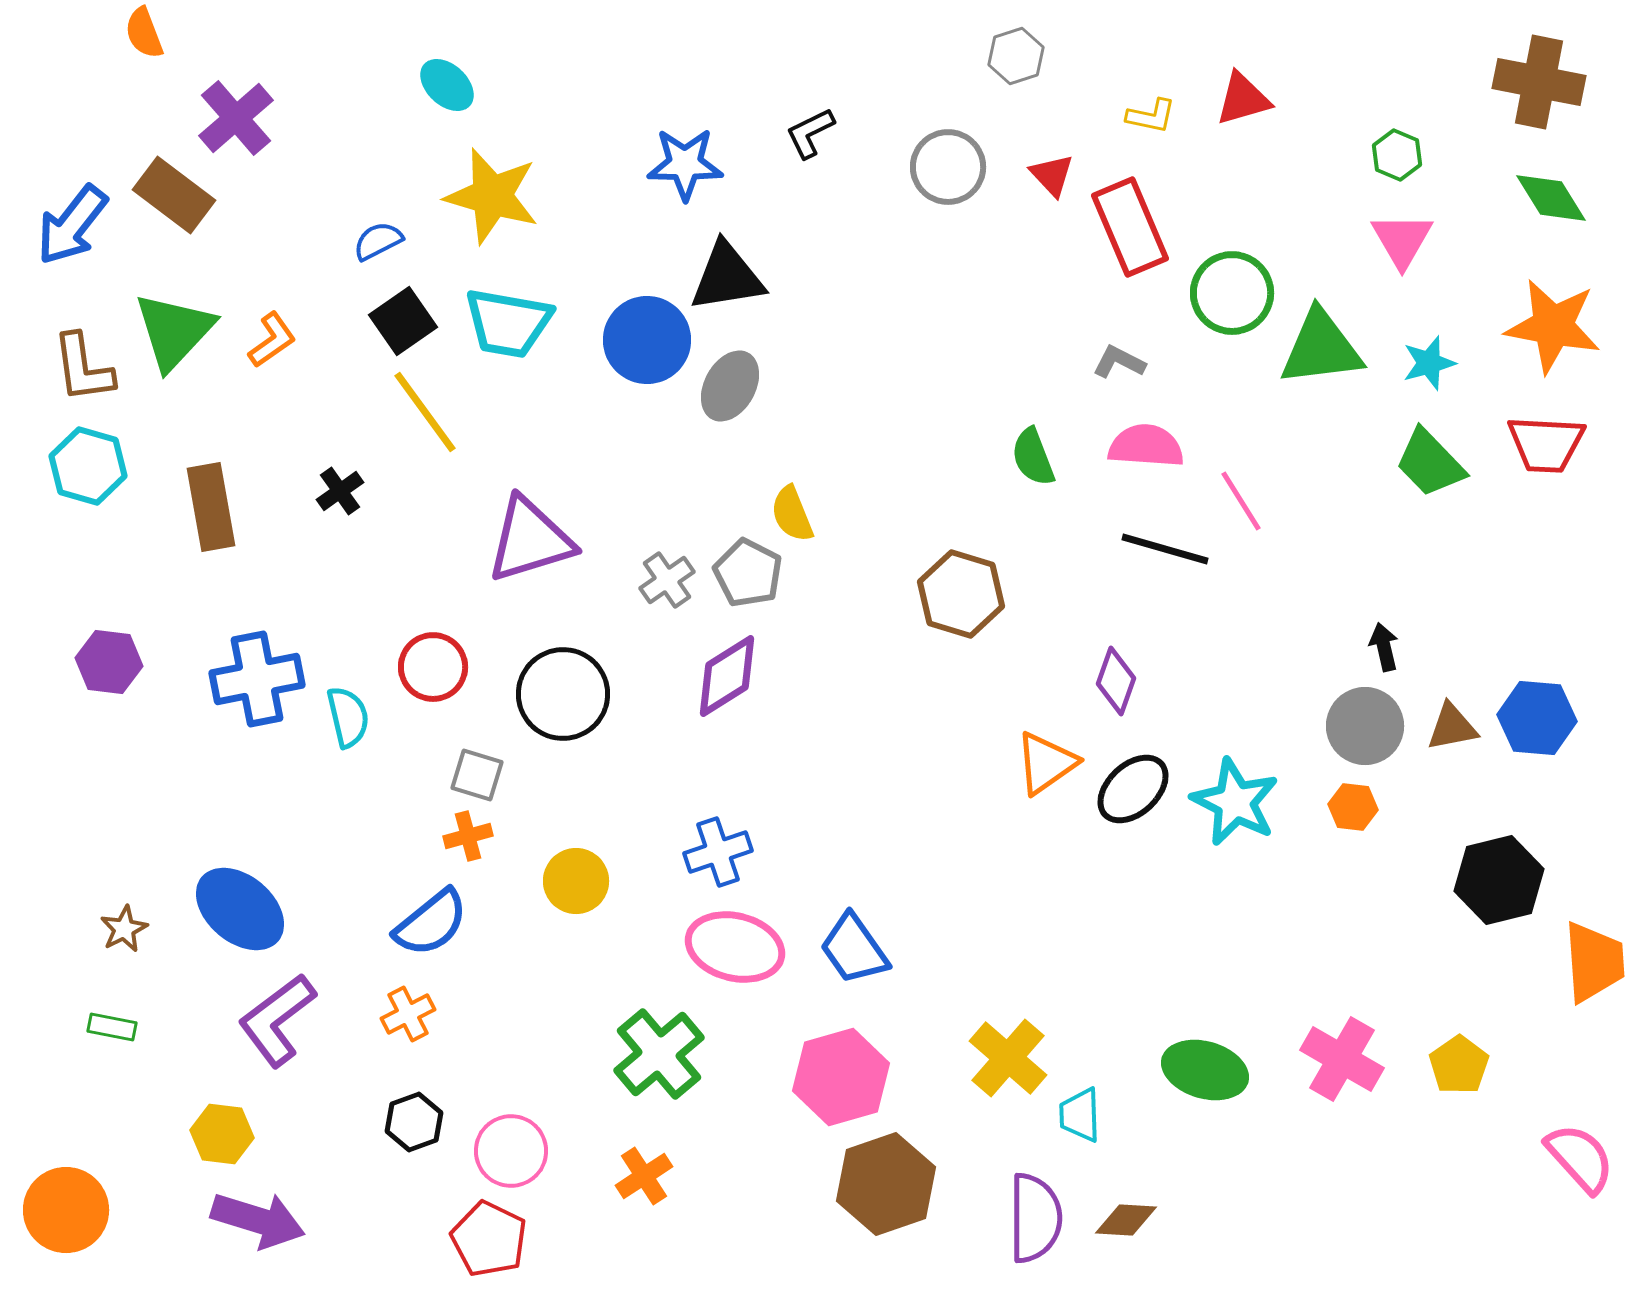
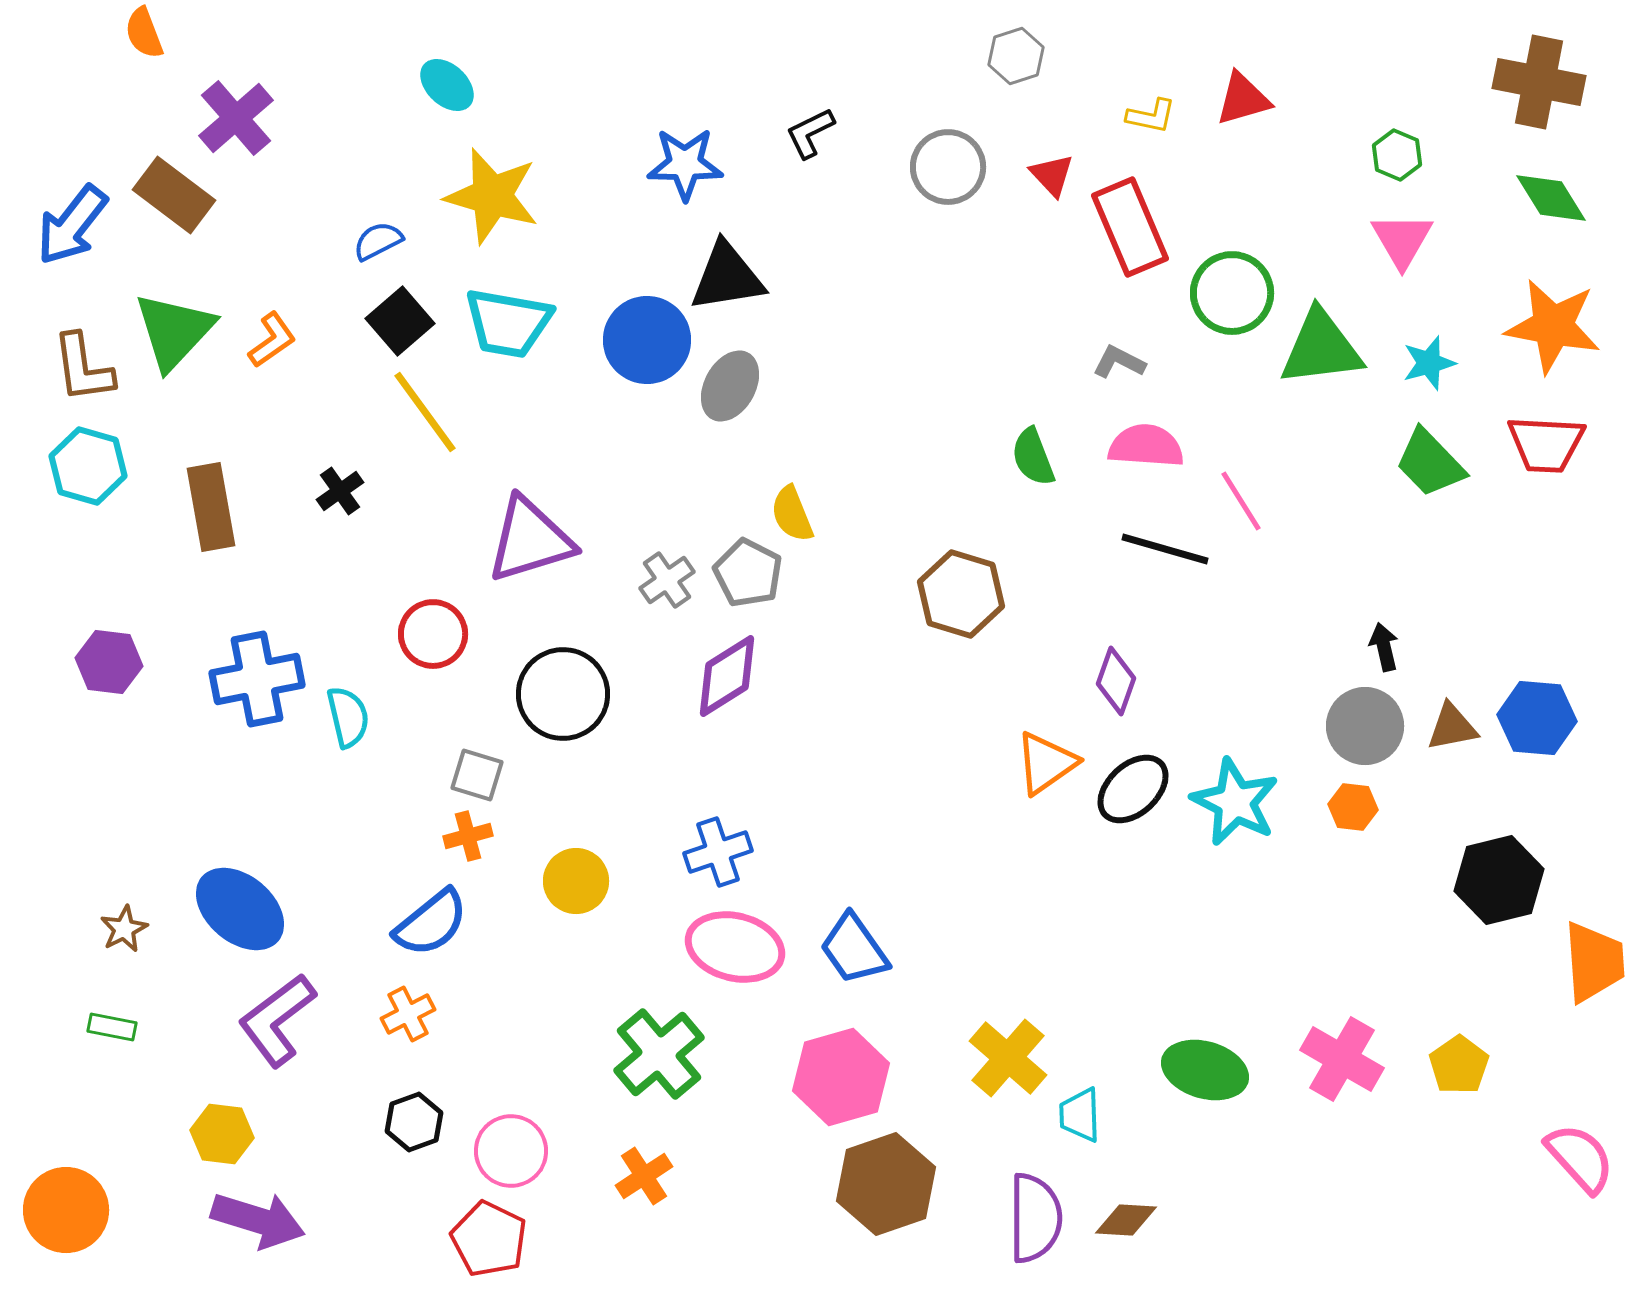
black square at (403, 321): moved 3 px left; rotated 6 degrees counterclockwise
red circle at (433, 667): moved 33 px up
